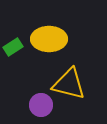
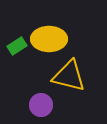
green rectangle: moved 4 px right, 1 px up
yellow triangle: moved 8 px up
